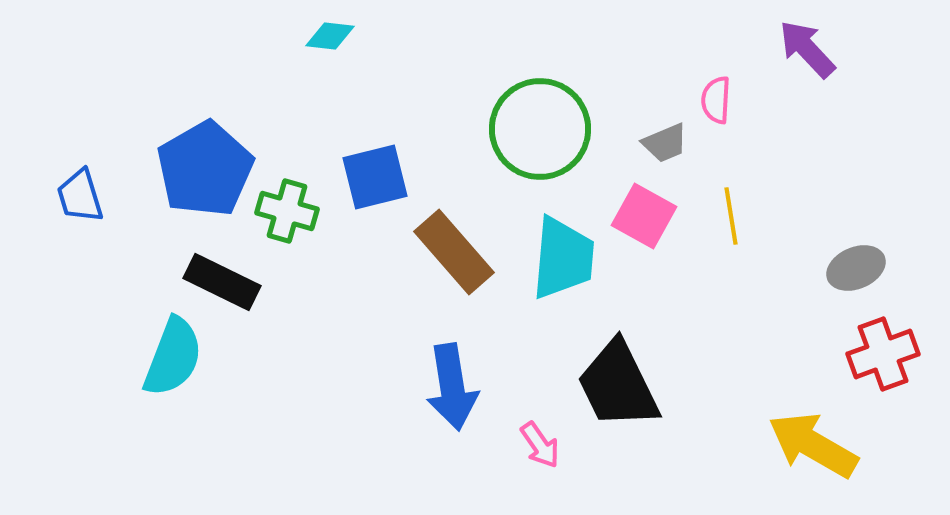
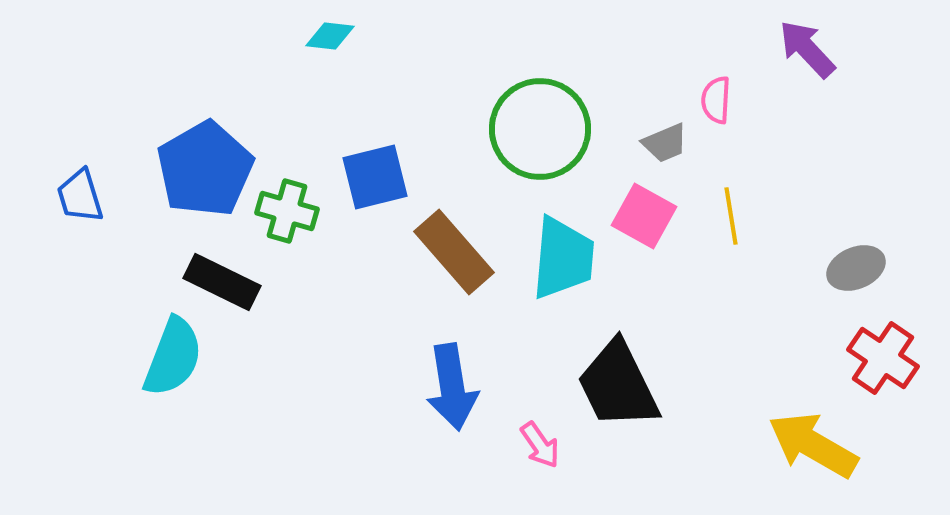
red cross: moved 4 px down; rotated 36 degrees counterclockwise
